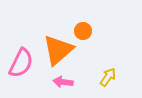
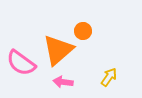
pink semicircle: rotated 100 degrees clockwise
yellow arrow: moved 1 px right
